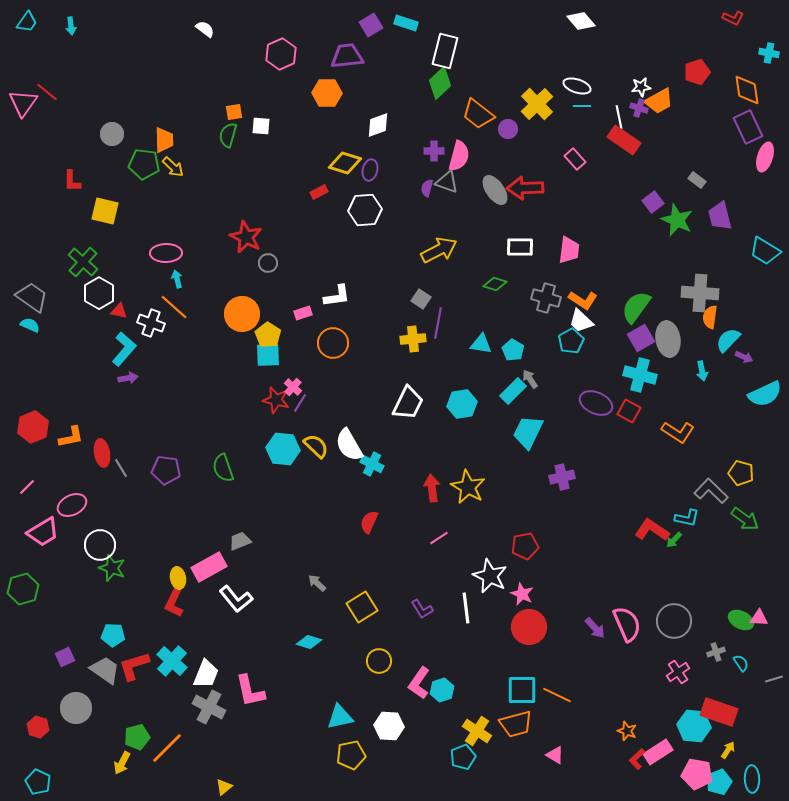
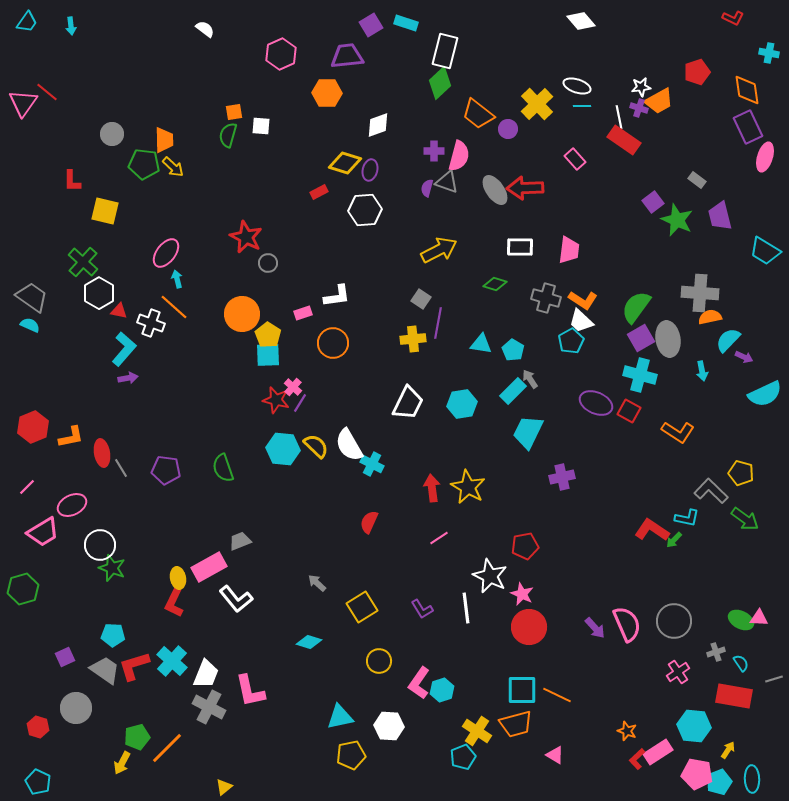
pink ellipse at (166, 253): rotated 52 degrees counterclockwise
orange semicircle at (710, 317): rotated 70 degrees clockwise
red rectangle at (719, 712): moved 15 px right, 16 px up; rotated 9 degrees counterclockwise
